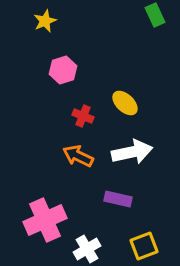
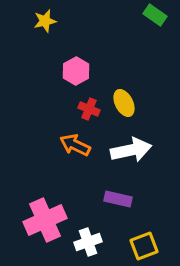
green rectangle: rotated 30 degrees counterclockwise
yellow star: rotated 10 degrees clockwise
pink hexagon: moved 13 px right, 1 px down; rotated 12 degrees counterclockwise
yellow ellipse: moved 1 px left; rotated 20 degrees clockwise
red cross: moved 6 px right, 7 px up
white arrow: moved 1 px left, 2 px up
orange arrow: moved 3 px left, 11 px up
white cross: moved 1 px right, 7 px up; rotated 12 degrees clockwise
